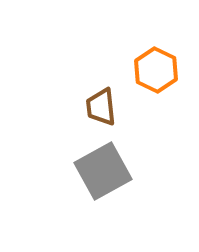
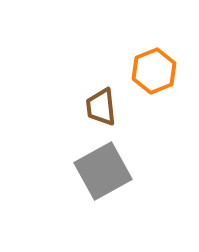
orange hexagon: moved 2 px left, 1 px down; rotated 12 degrees clockwise
